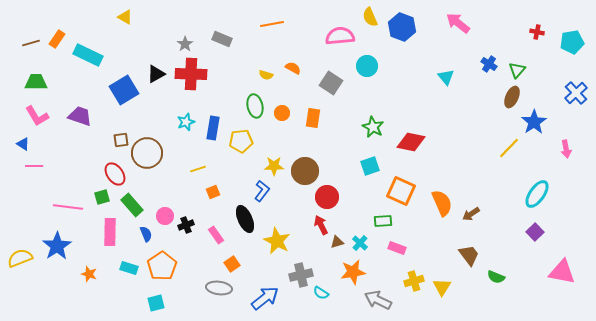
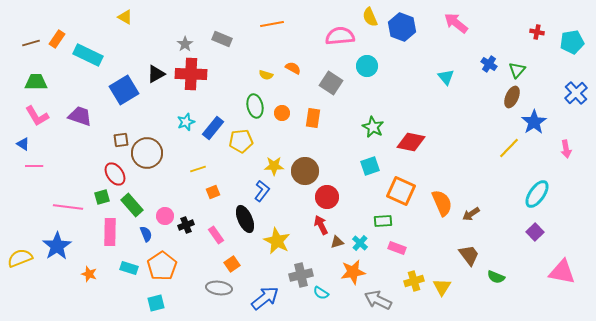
pink arrow at (458, 23): moved 2 px left
blue rectangle at (213, 128): rotated 30 degrees clockwise
